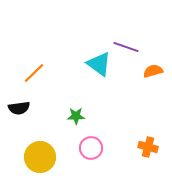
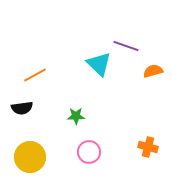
purple line: moved 1 px up
cyan triangle: rotated 8 degrees clockwise
orange line: moved 1 px right, 2 px down; rotated 15 degrees clockwise
black semicircle: moved 3 px right
pink circle: moved 2 px left, 4 px down
yellow circle: moved 10 px left
